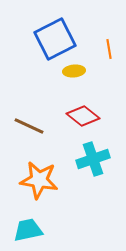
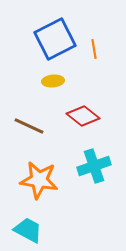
orange line: moved 15 px left
yellow ellipse: moved 21 px left, 10 px down
cyan cross: moved 1 px right, 7 px down
cyan trapezoid: rotated 40 degrees clockwise
